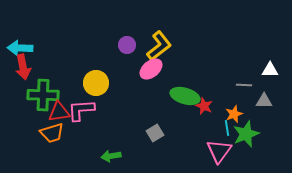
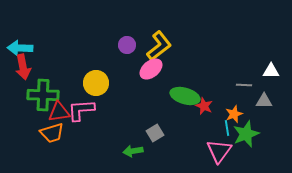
white triangle: moved 1 px right, 1 px down
green arrow: moved 22 px right, 5 px up
